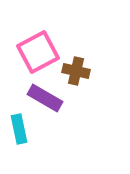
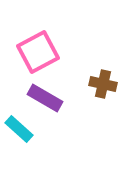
brown cross: moved 27 px right, 13 px down
cyan rectangle: rotated 36 degrees counterclockwise
